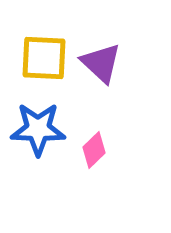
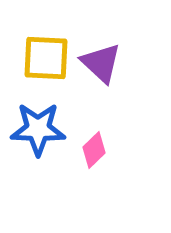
yellow square: moved 2 px right
